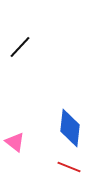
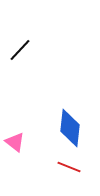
black line: moved 3 px down
